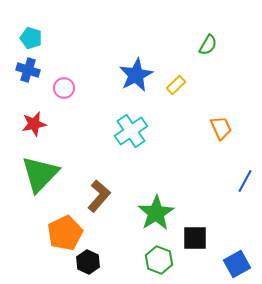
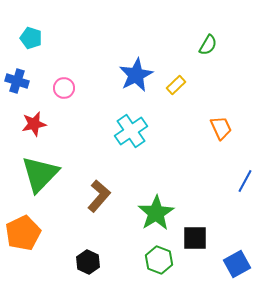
blue cross: moved 11 px left, 11 px down
orange pentagon: moved 42 px left
